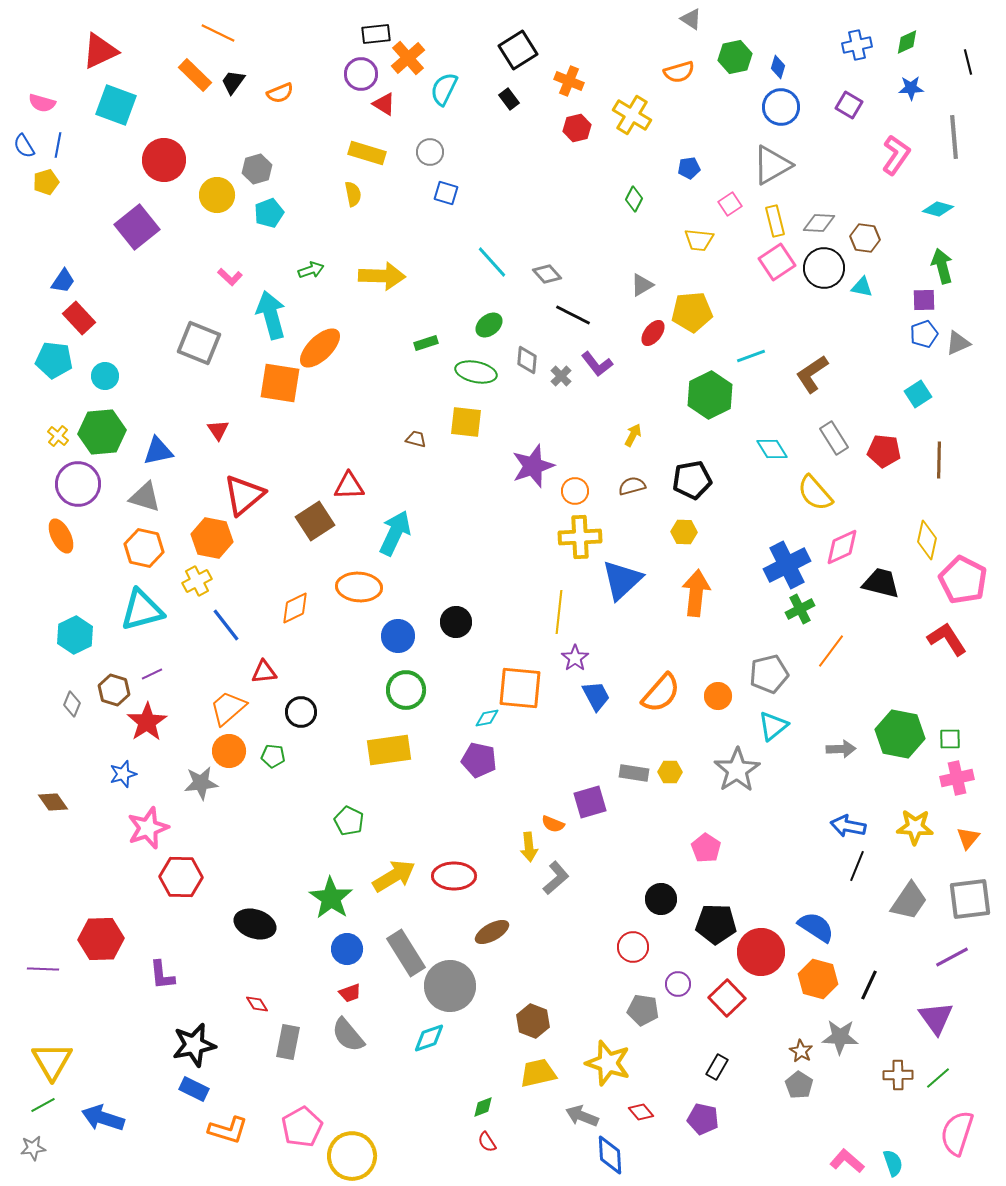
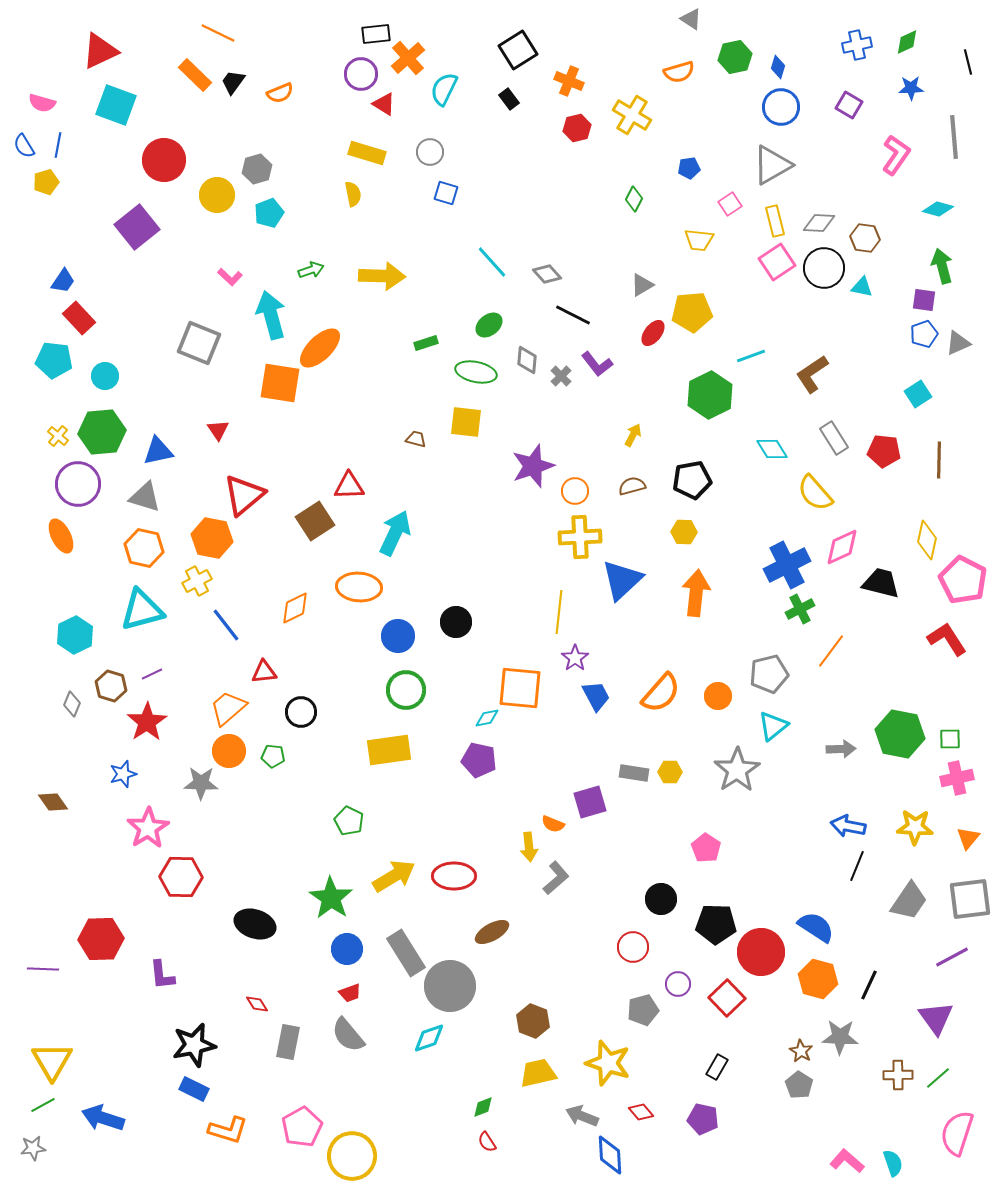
purple square at (924, 300): rotated 10 degrees clockwise
brown hexagon at (114, 690): moved 3 px left, 4 px up
gray star at (201, 783): rotated 8 degrees clockwise
pink star at (148, 828): rotated 12 degrees counterclockwise
gray pentagon at (643, 1010): rotated 24 degrees counterclockwise
